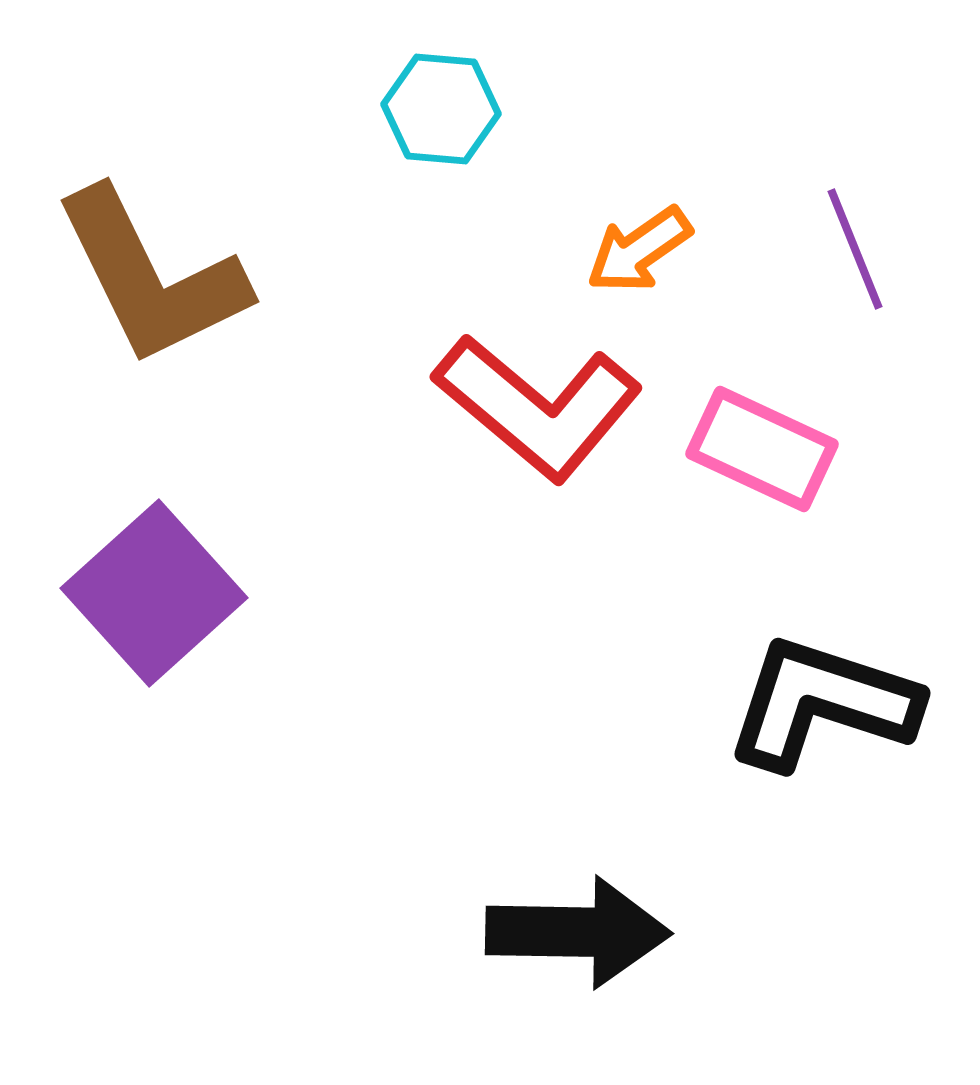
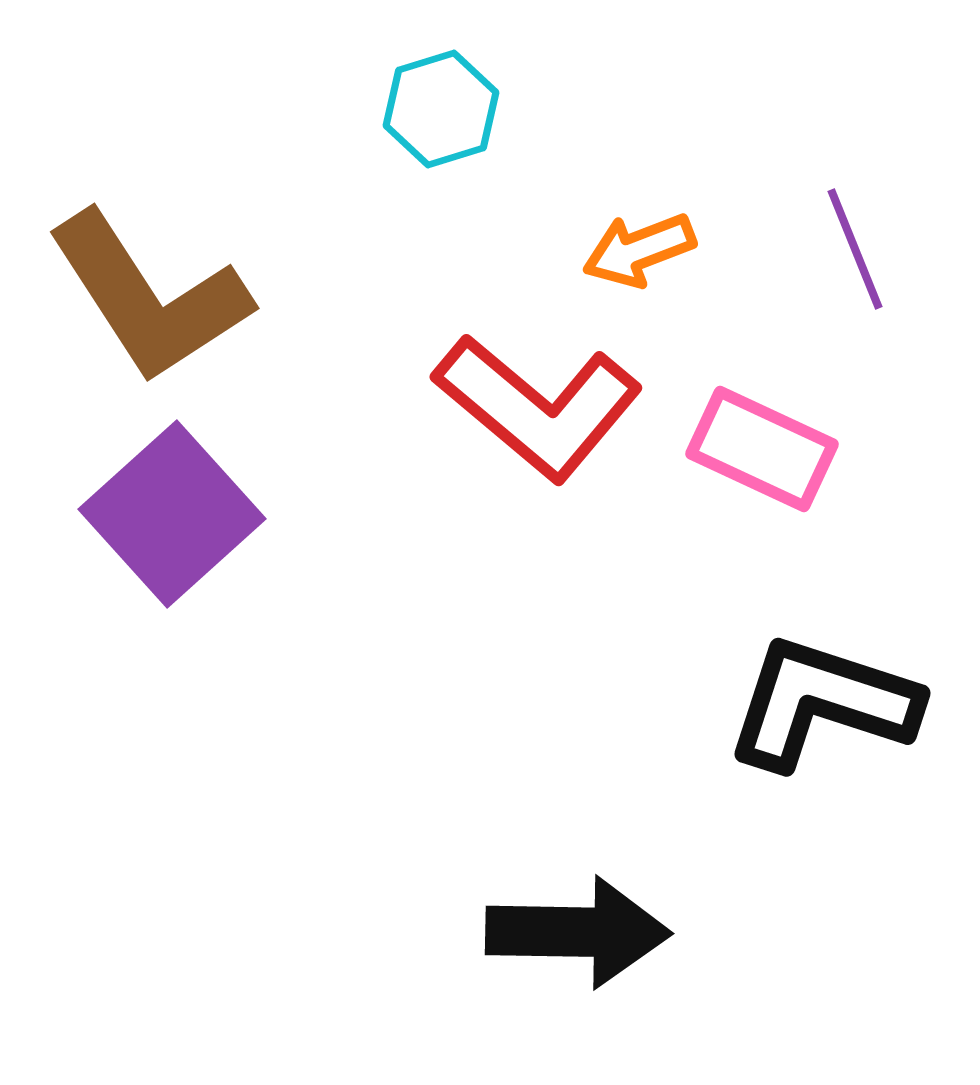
cyan hexagon: rotated 22 degrees counterclockwise
orange arrow: rotated 14 degrees clockwise
brown L-shape: moved 2 px left, 20 px down; rotated 7 degrees counterclockwise
purple square: moved 18 px right, 79 px up
